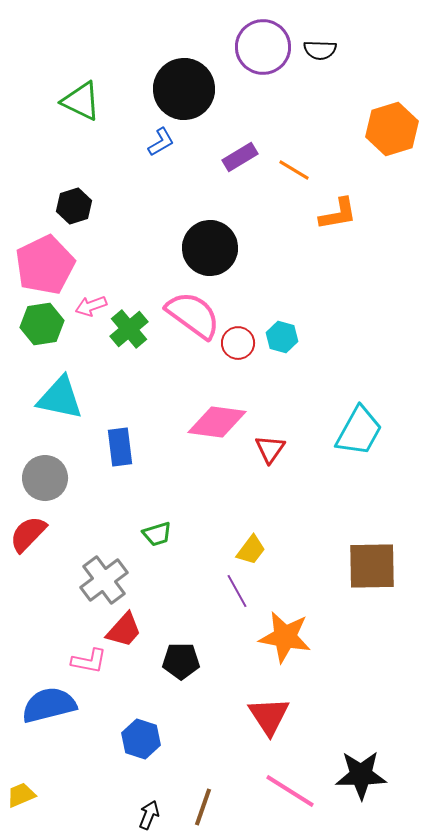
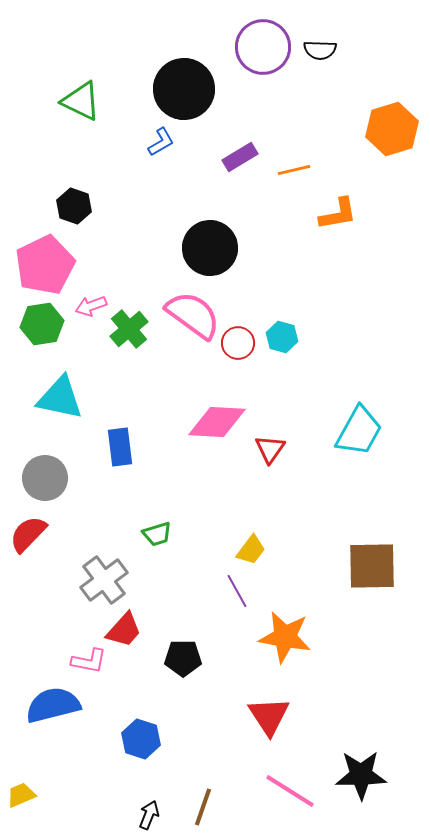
orange line at (294, 170): rotated 44 degrees counterclockwise
black hexagon at (74, 206): rotated 24 degrees counterclockwise
pink diamond at (217, 422): rotated 4 degrees counterclockwise
black pentagon at (181, 661): moved 2 px right, 3 px up
blue semicircle at (49, 705): moved 4 px right
